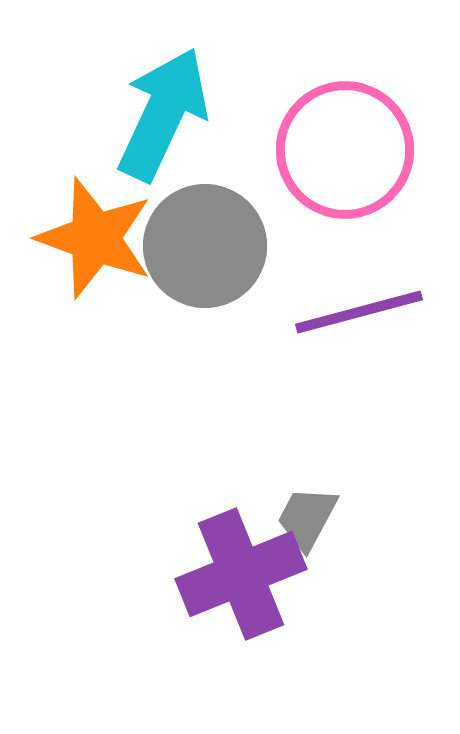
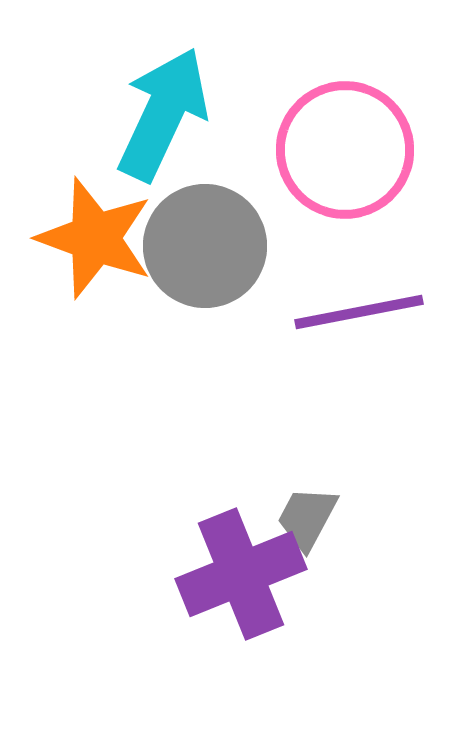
purple line: rotated 4 degrees clockwise
